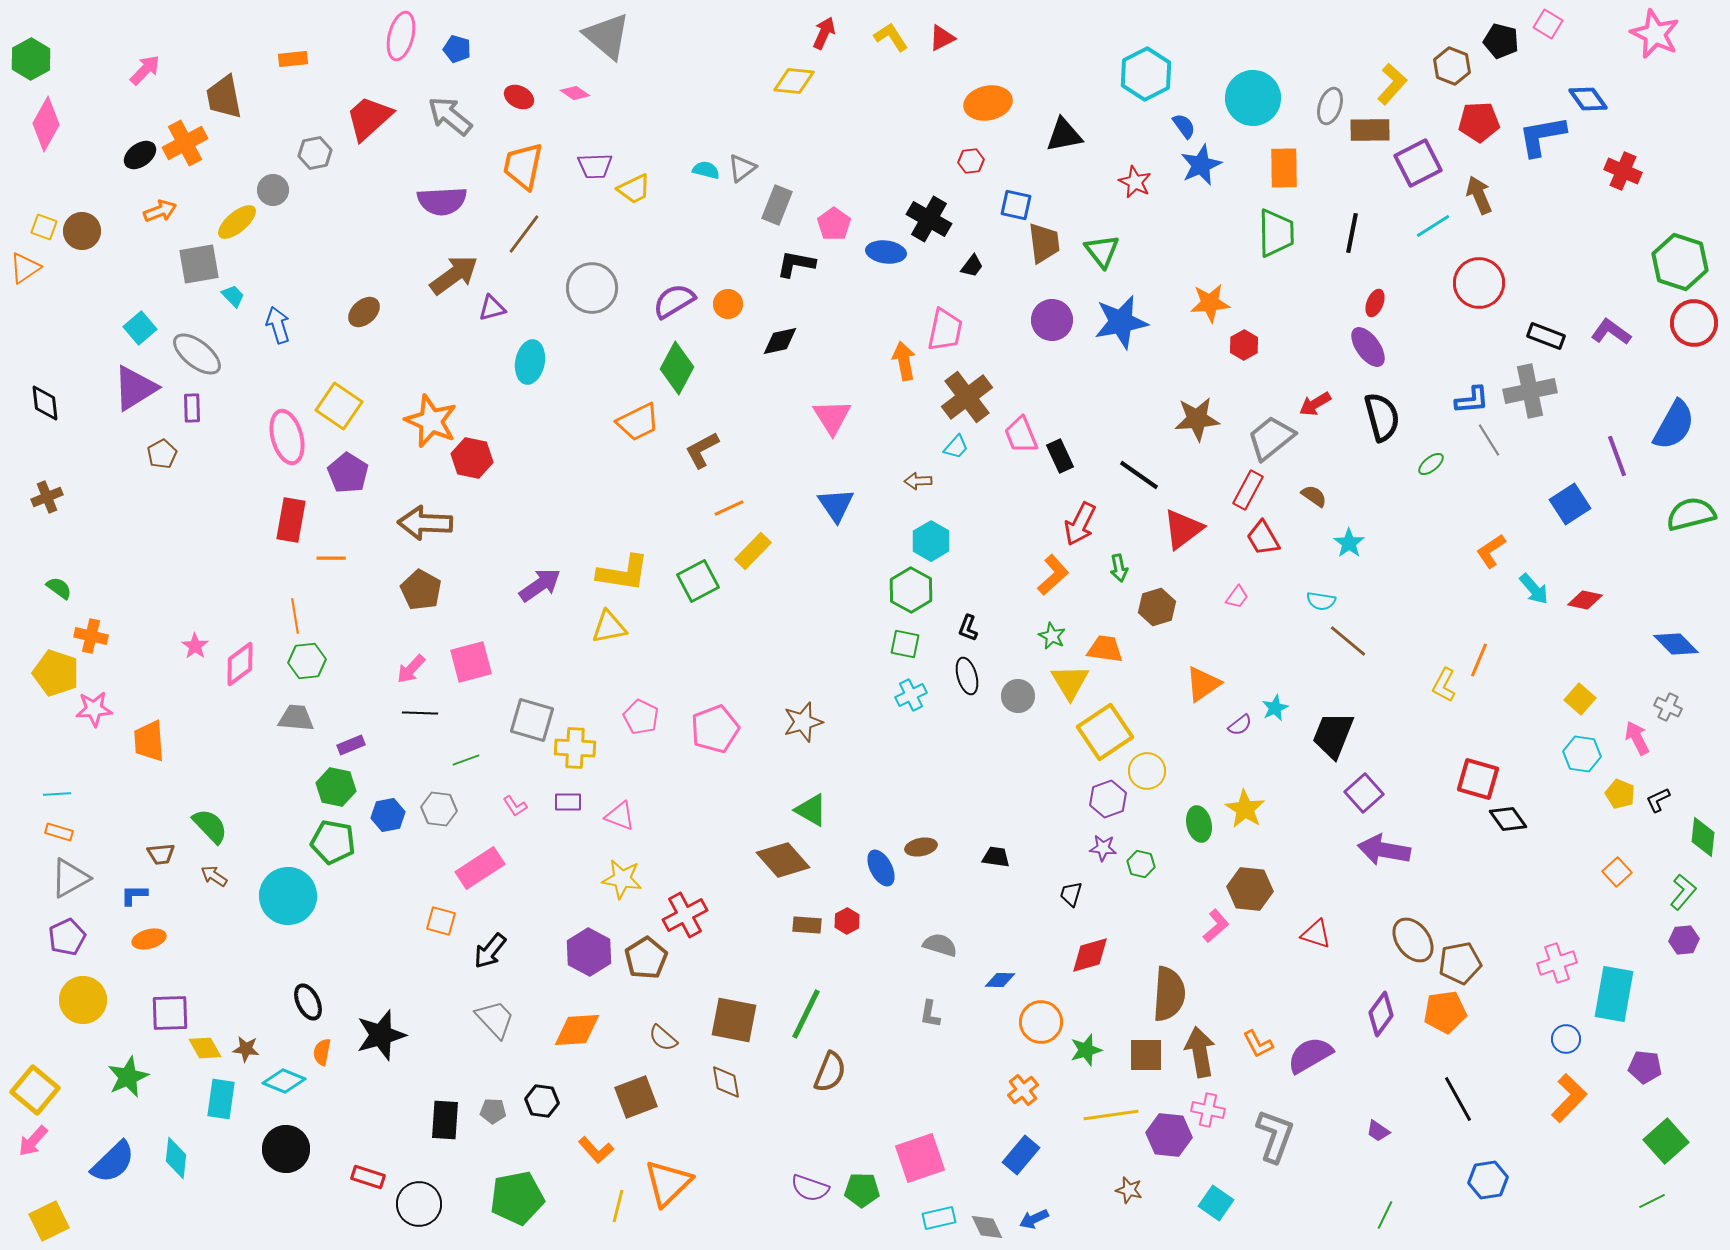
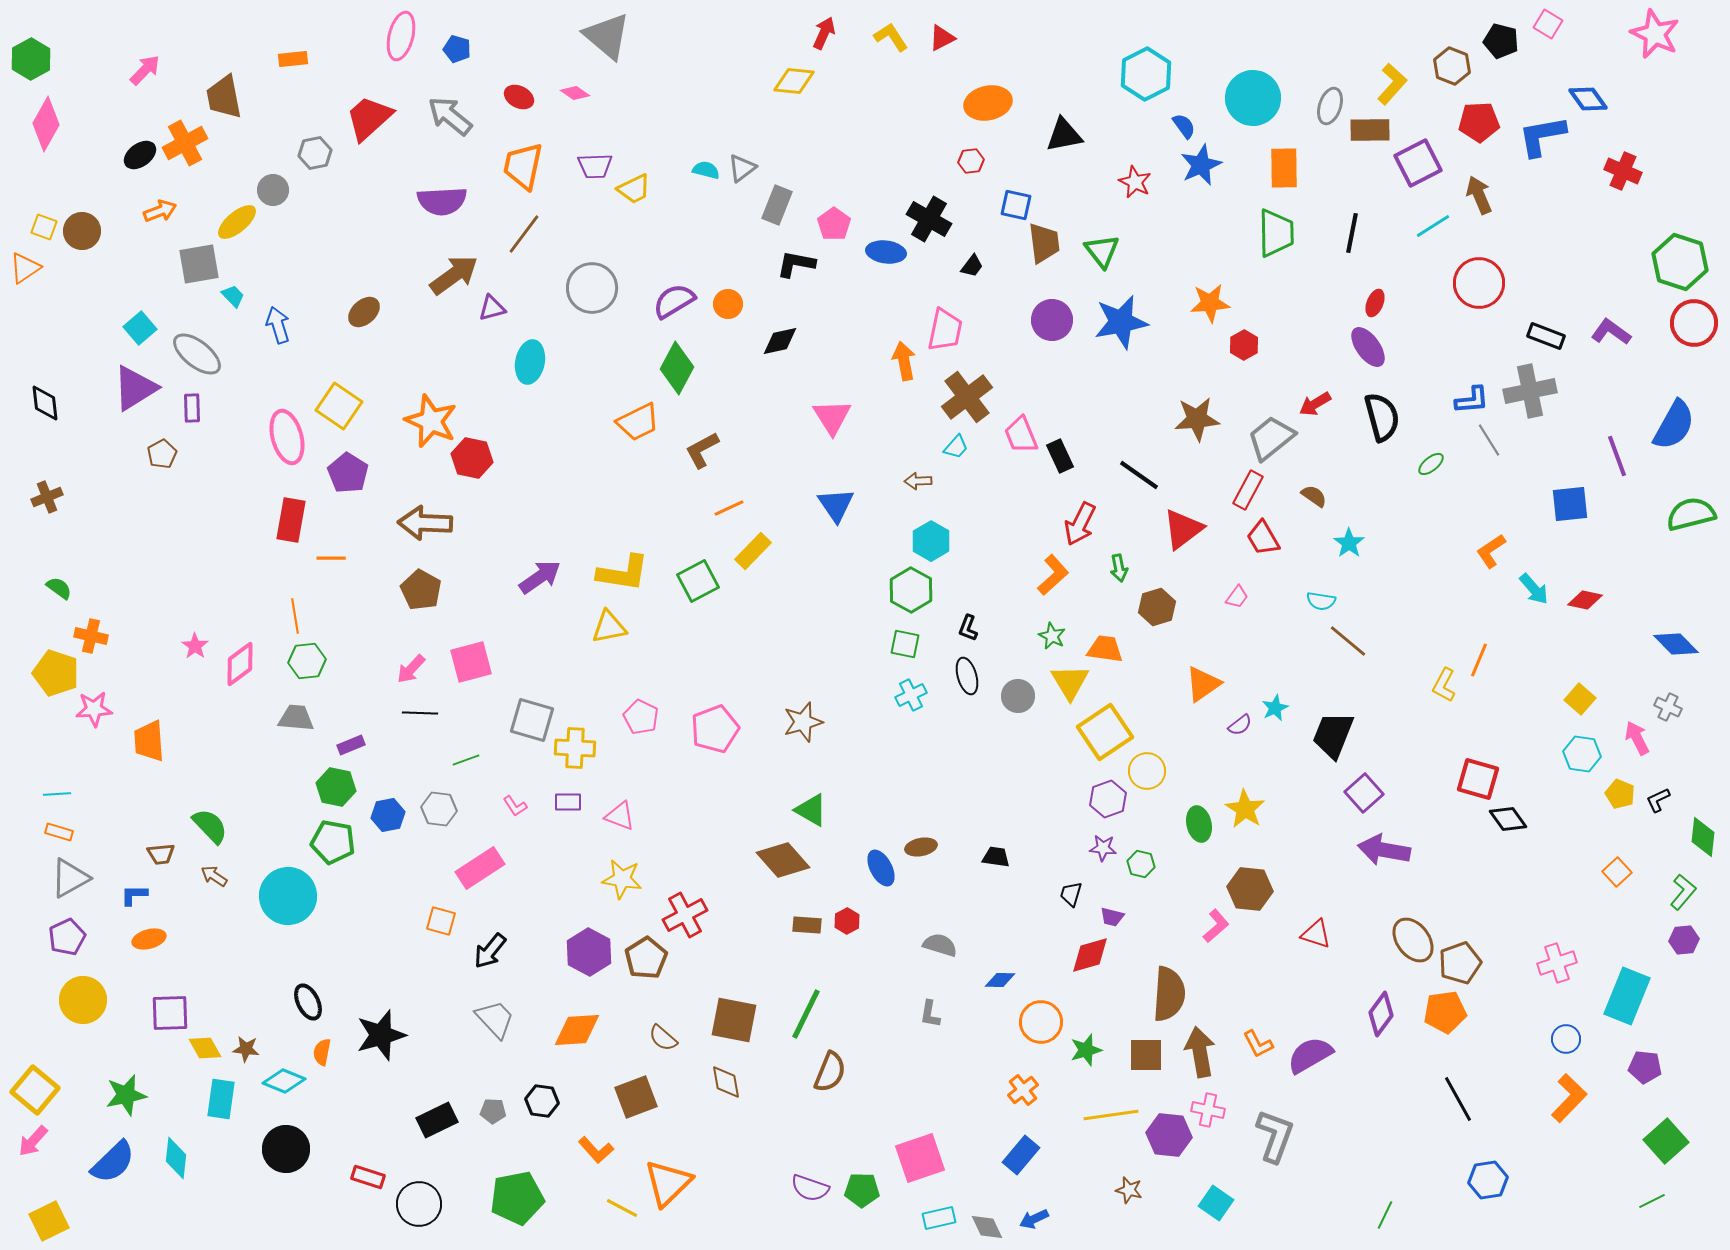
blue square at (1570, 504): rotated 27 degrees clockwise
purple arrow at (540, 585): moved 8 px up
brown pentagon at (1460, 963): rotated 9 degrees counterclockwise
cyan rectangle at (1614, 994): moved 13 px right, 2 px down; rotated 12 degrees clockwise
green star at (128, 1077): moved 2 px left, 18 px down; rotated 12 degrees clockwise
black rectangle at (445, 1120): moved 8 px left; rotated 60 degrees clockwise
purple trapezoid at (1378, 1131): moved 266 px left, 214 px up; rotated 20 degrees counterclockwise
yellow line at (618, 1206): moved 4 px right, 2 px down; rotated 76 degrees counterclockwise
